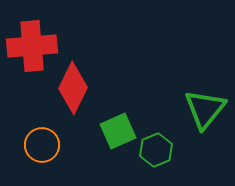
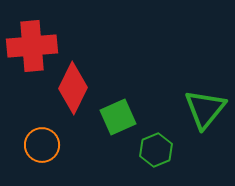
green square: moved 14 px up
